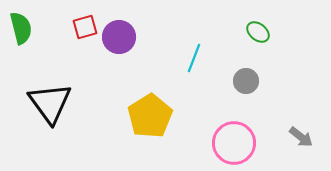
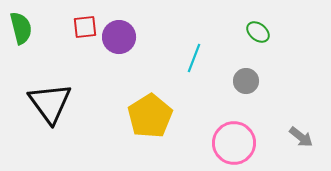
red square: rotated 10 degrees clockwise
